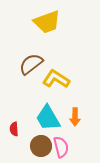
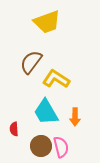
brown semicircle: moved 2 px up; rotated 15 degrees counterclockwise
cyan trapezoid: moved 2 px left, 6 px up
